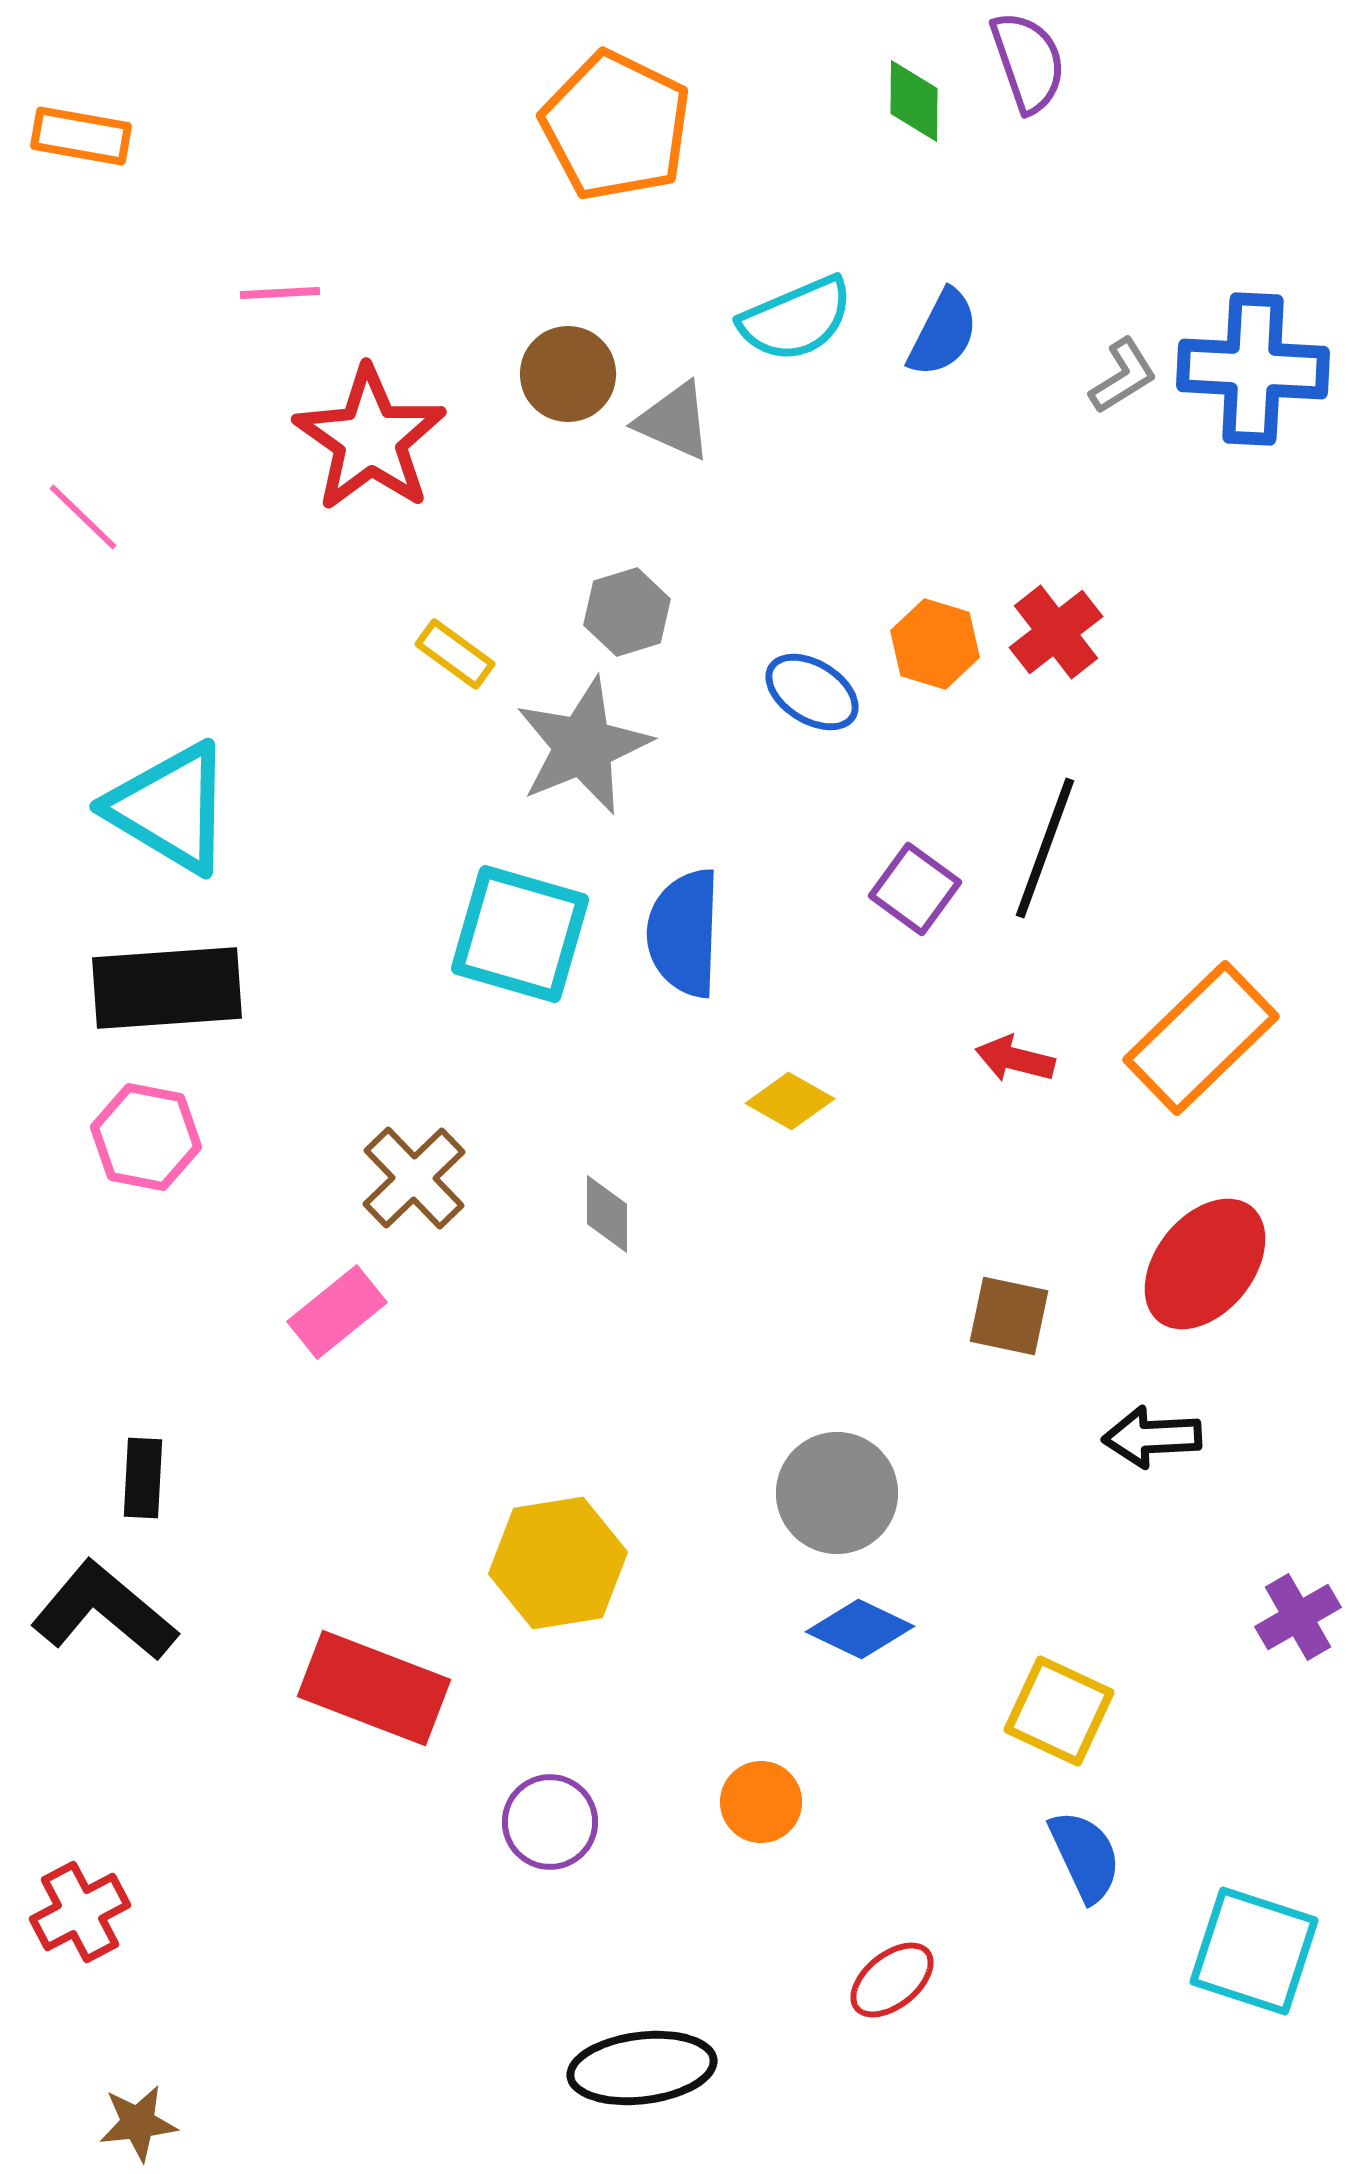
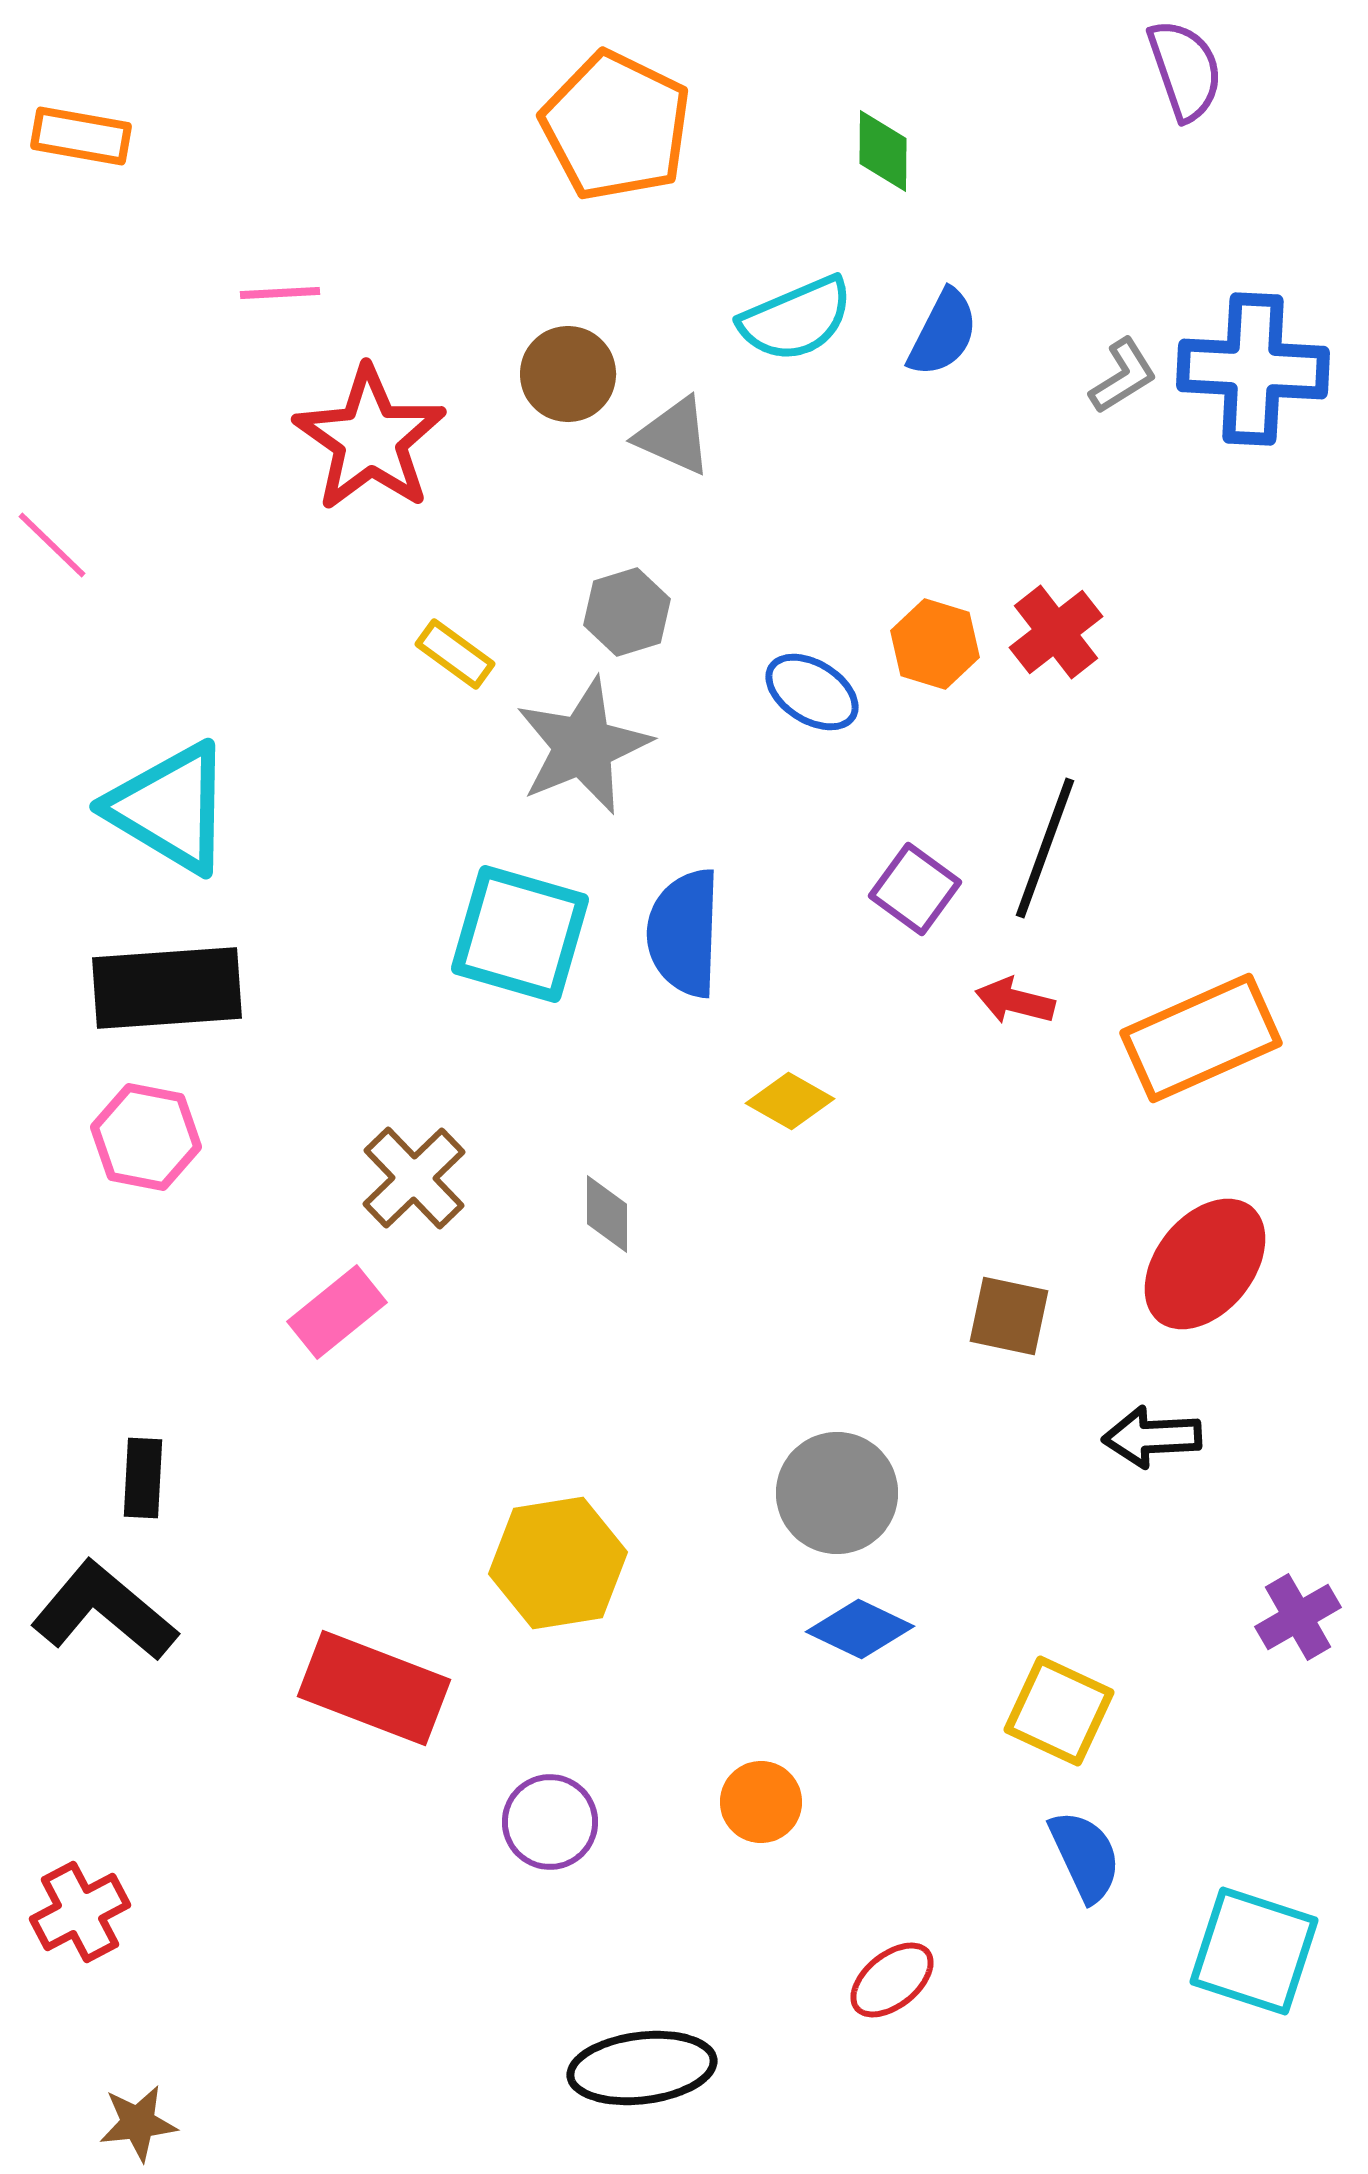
purple semicircle at (1028, 62): moved 157 px right, 8 px down
green diamond at (914, 101): moved 31 px left, 50 px down
gray triangle at (674, 421): moved 15 px down
pink line at (83, 517): moved 31 px left, 28 px down
orange rectangle at (1201, 1038): rotated 20 degrees clockwise
red arrow at (1015, 1059): moved 58 px up
